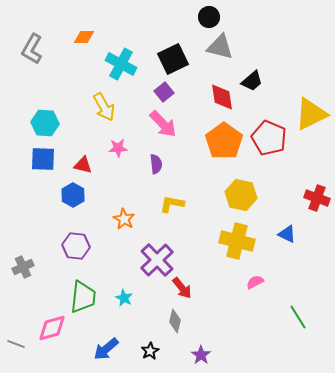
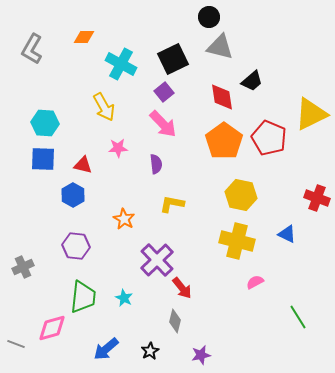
purple star: rotated 24 degrees clockwise
